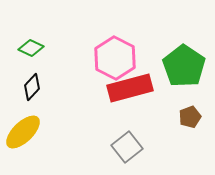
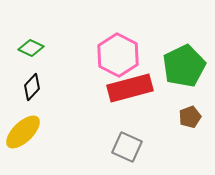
pink hexagon: moved 3 px right, 3 px up
green pentagon: rotated 12 degrees clockwise
gray square: rotated 28 degrees counterclockwise
